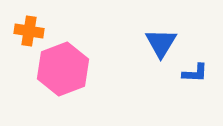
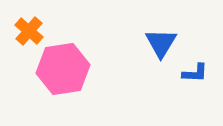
orange cross: rotated 32 degrees clockwise
pink hexagon: rotated 12 degrees clockwise
